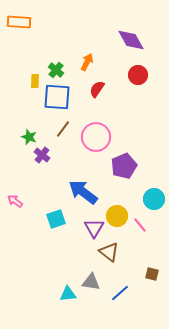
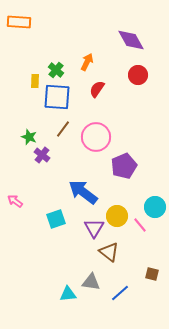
cyan circle: moved 1 px right, 8 px down
